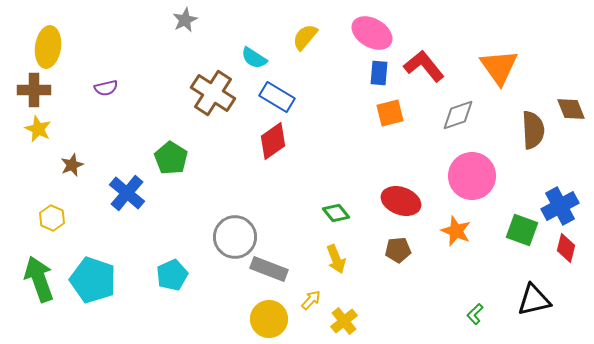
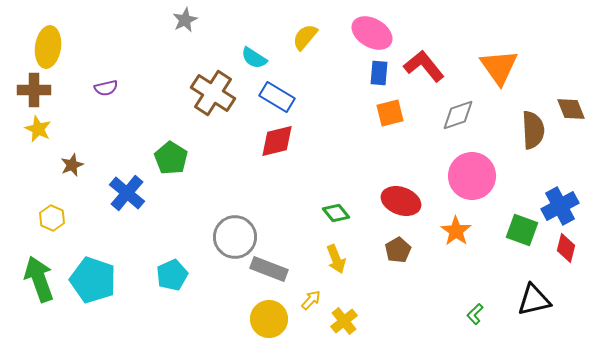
red diamond at (273, 141): moved 4 px right; rotated 21 degrees clockwise
orange star at (456, 231): rotated 12 degrees clockwise
brown pentagon at (398, 250): rotated 25 degrees counterclockwise
